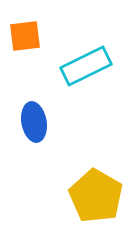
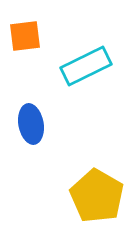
blue ellipse: moved 3 px left, 2 px down
yellow pentagon: moved 1 px right
